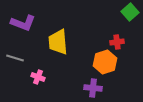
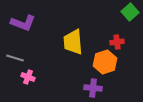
yellow trapezoid: moved 15 px right
pink cross: moved 10 px left
